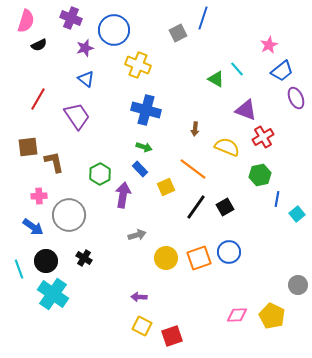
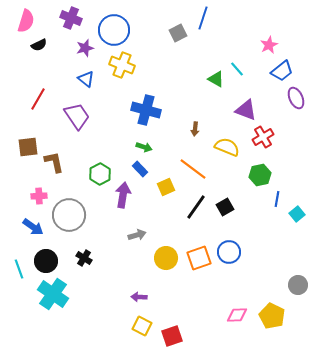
yellow cross at (138, 65): moved 16 px left
